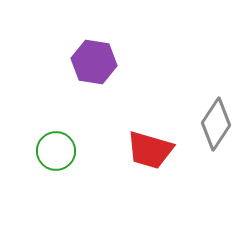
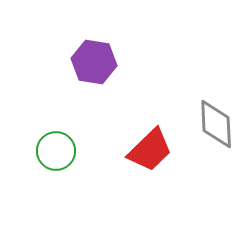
gray diamond: rotated 36 degrees counterclockwise
red trapezoid: rotated 60 degrees counterclockwise
